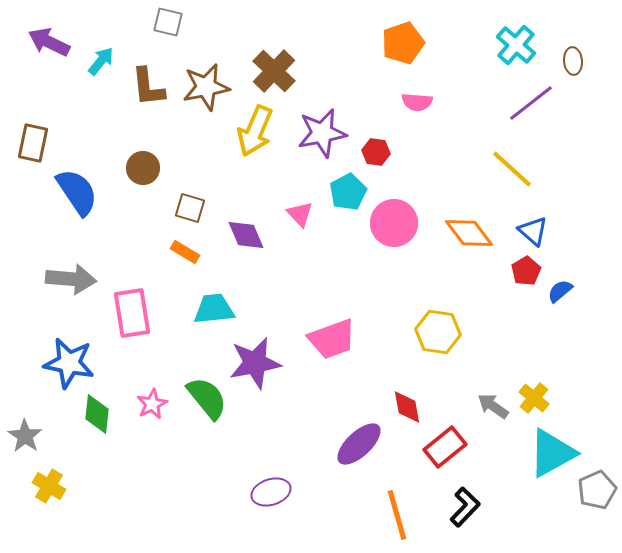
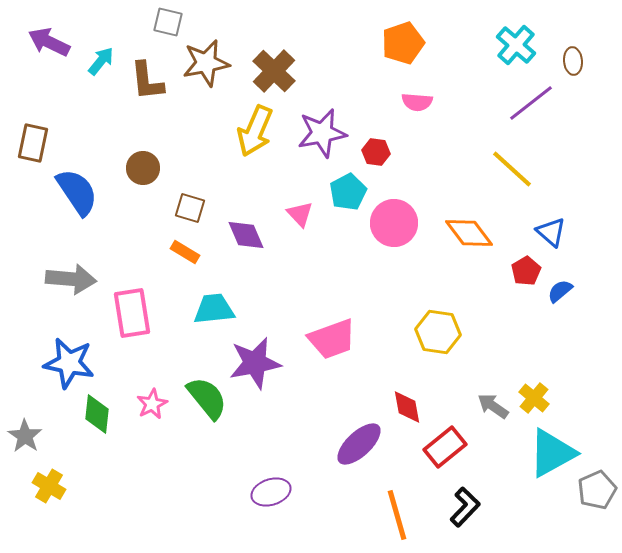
brown L-shape at (148, 87): moved 1 px left, 6 px up
brown star at (206, 87): moved 24 px up
blue triangle at (533, 231): moved 18 px right, 1 px down
